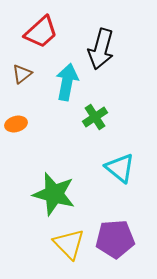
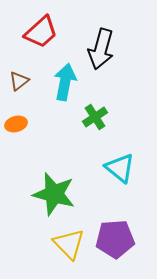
brown triangle: moved 3 px left, 7 px down
cyan arrow: moved 2 px left
